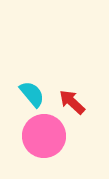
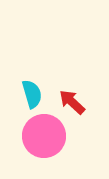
cyan semicircle: rotated 24 degrees clockwise
